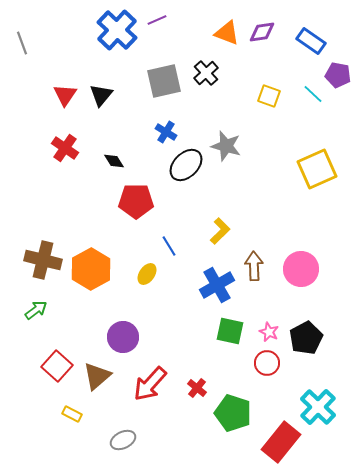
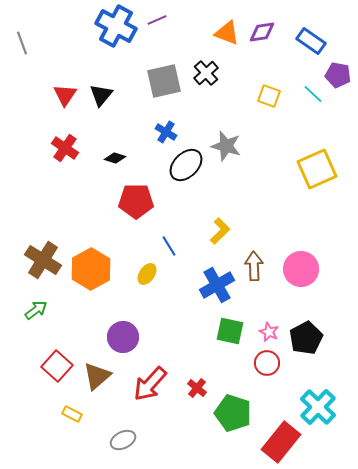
blue cross at (117, 30): moved 1 px left, 4 px up; rotated 15 degrees counterclockwise
black diamond at (114, 161): moved 1 px right, 3 px up; rotated 40 degrees counterclockwise
brown cross at (43, 260): rotated 18 degrees clockwise
